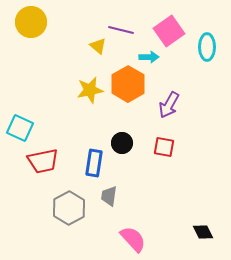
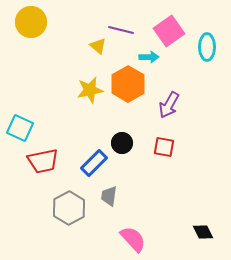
blue rectangle: rotated 36 degrees clockwise
